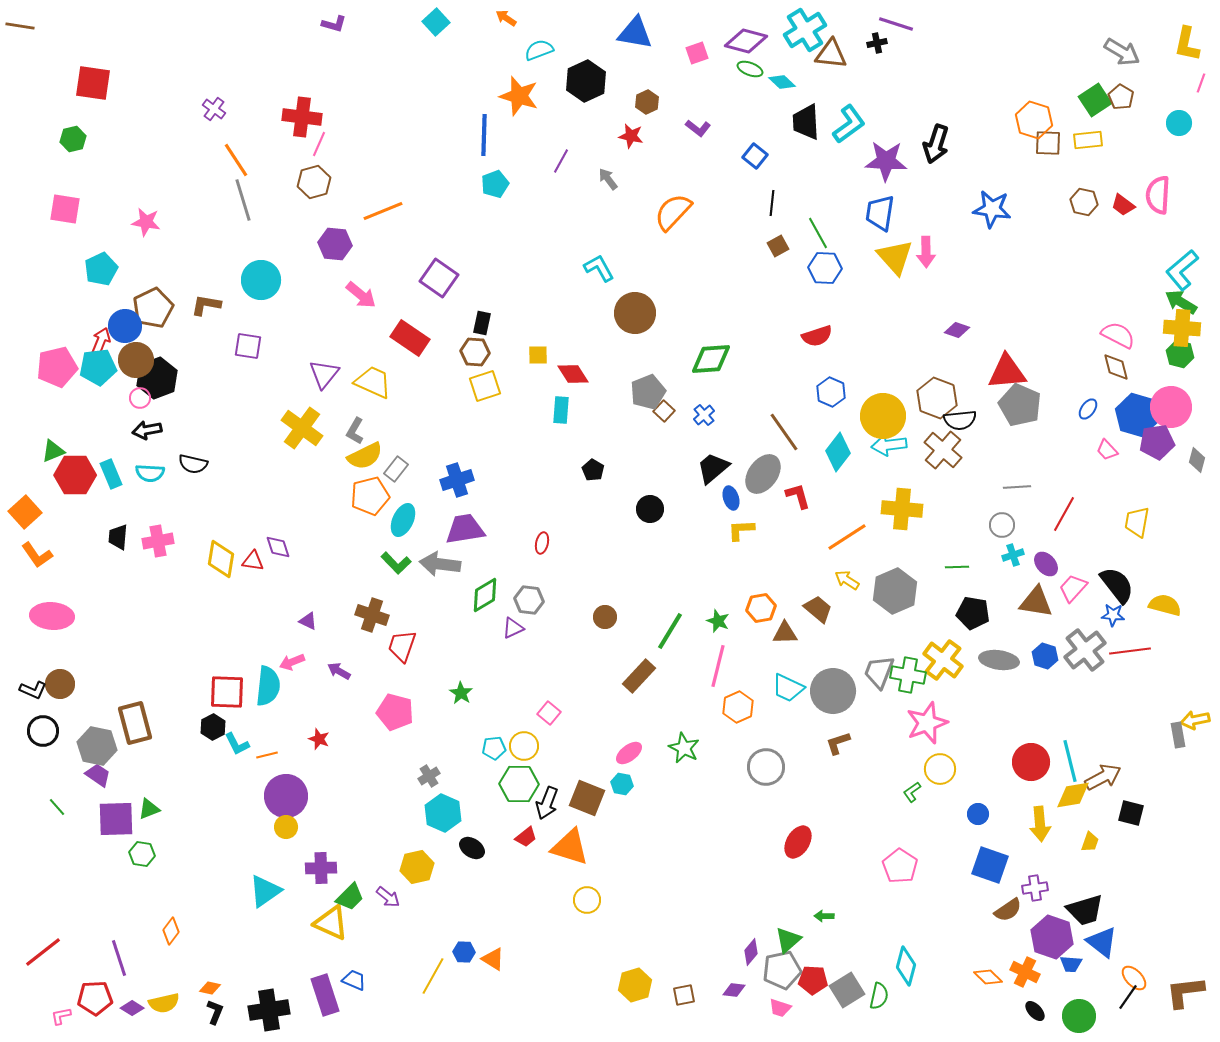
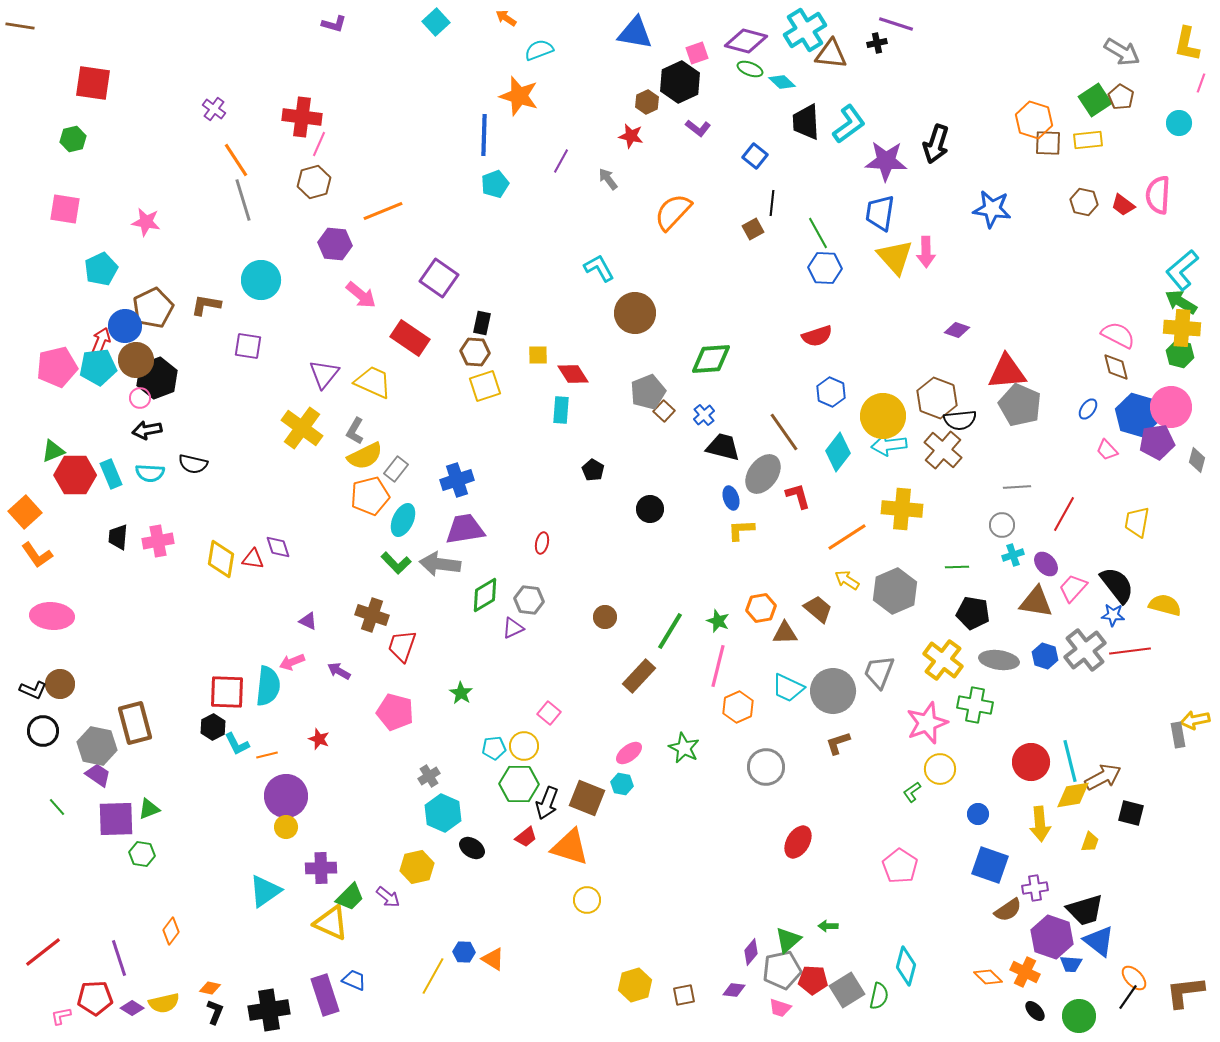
black hexagon at (586, 81): moved 94 px right, 1 px down
brown square at (778, 246): moved 25 px left, 17 px up
black trapezoid at (713, 468): moved 10 px right, 21 px up; rotated 54 degrees clockwise
red triangle at (253, 561): moved 2 px up
green cross at (908, 675): moved 67 px right, 30 px down
green arrow at (824, 916): moved 4 px right, 10 px down
blue triangle at (1102, 942): moved 3 px left, 1 px up
